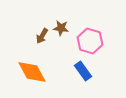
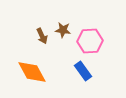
brown star: moved 2 px right, 2 px down
brown arrow: rotated 56 degrees counterclockwise
pink hexagon: rotated 20 degrees counterclockwise
